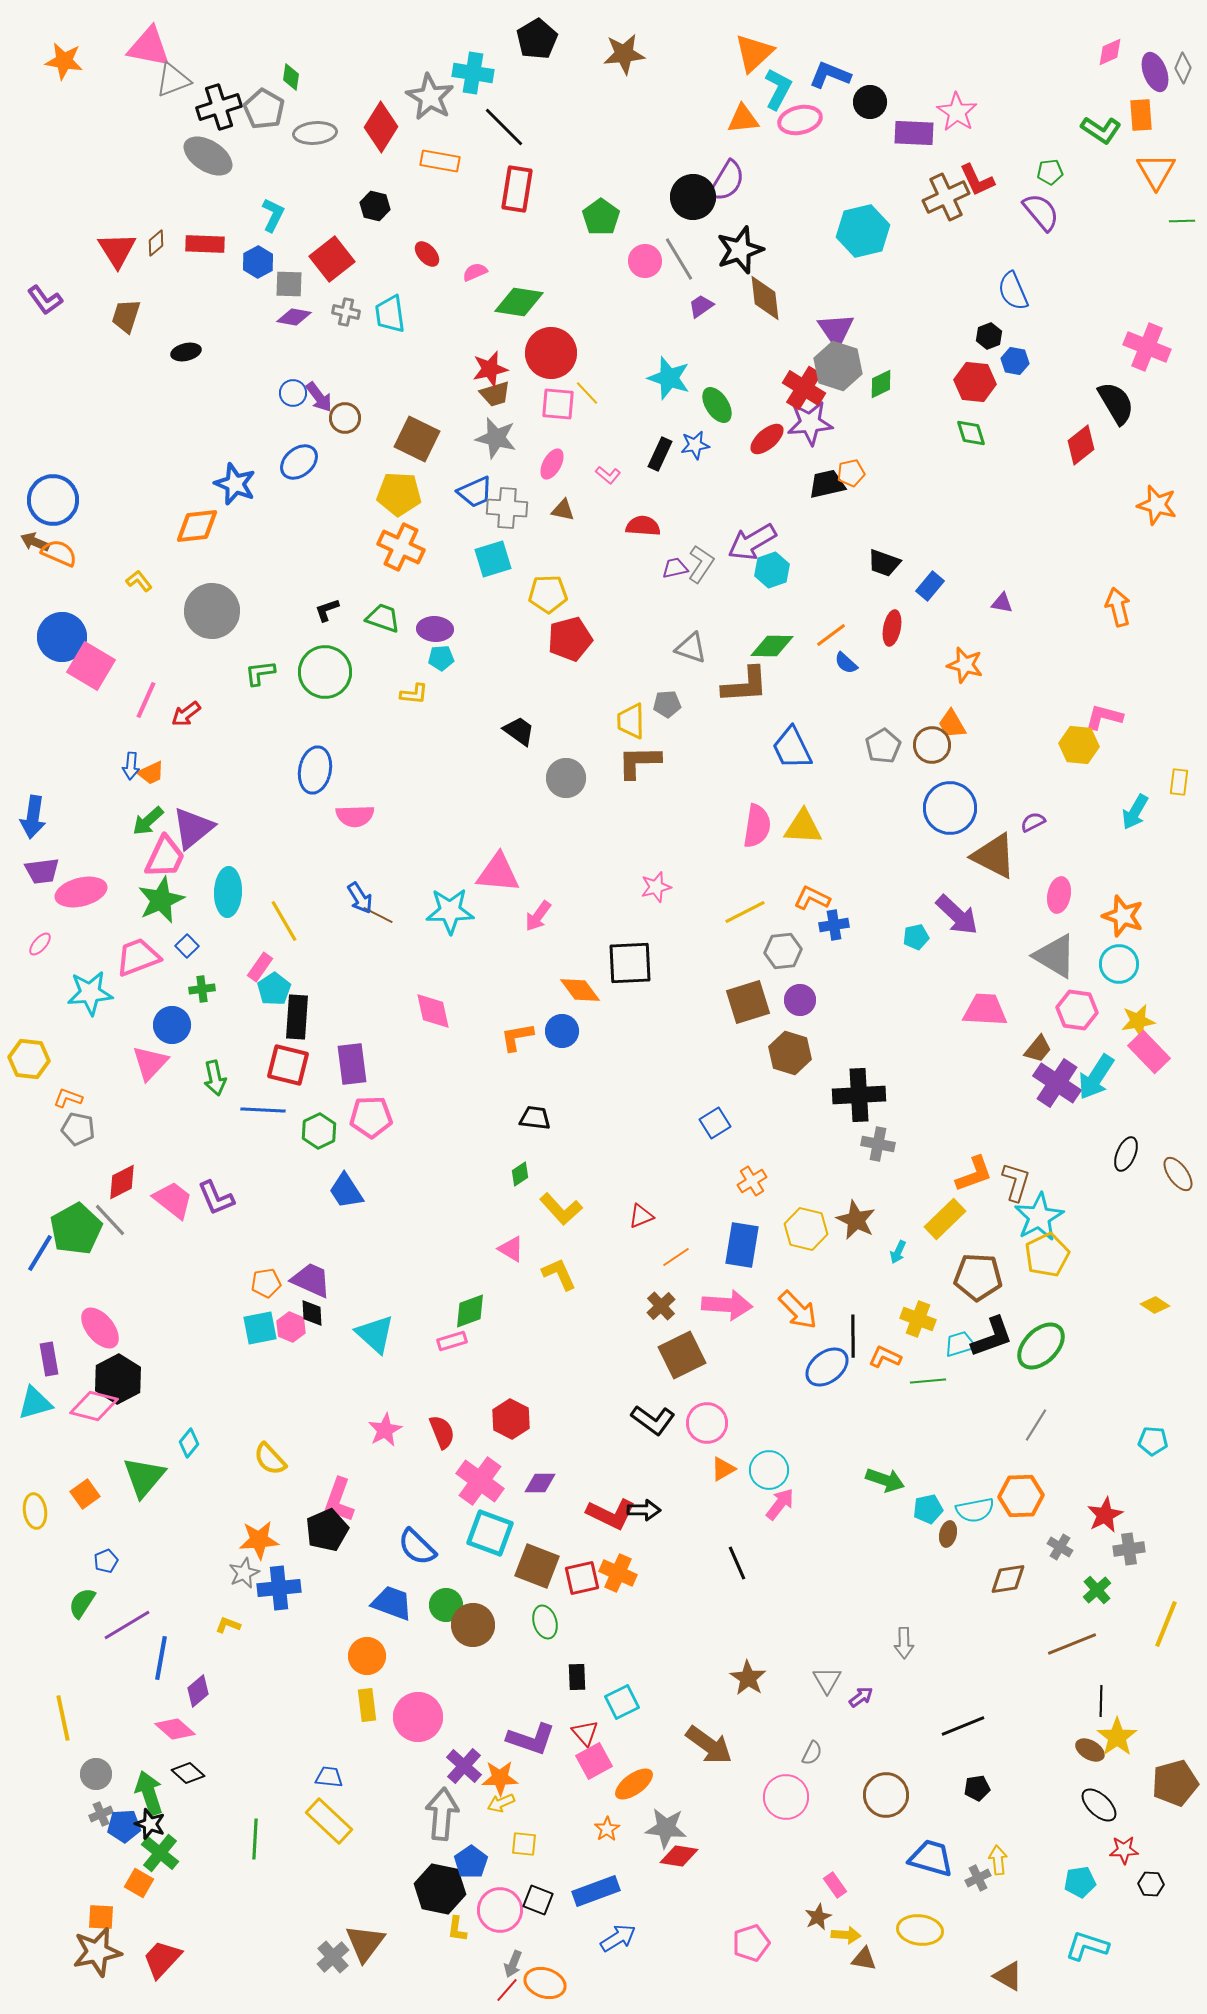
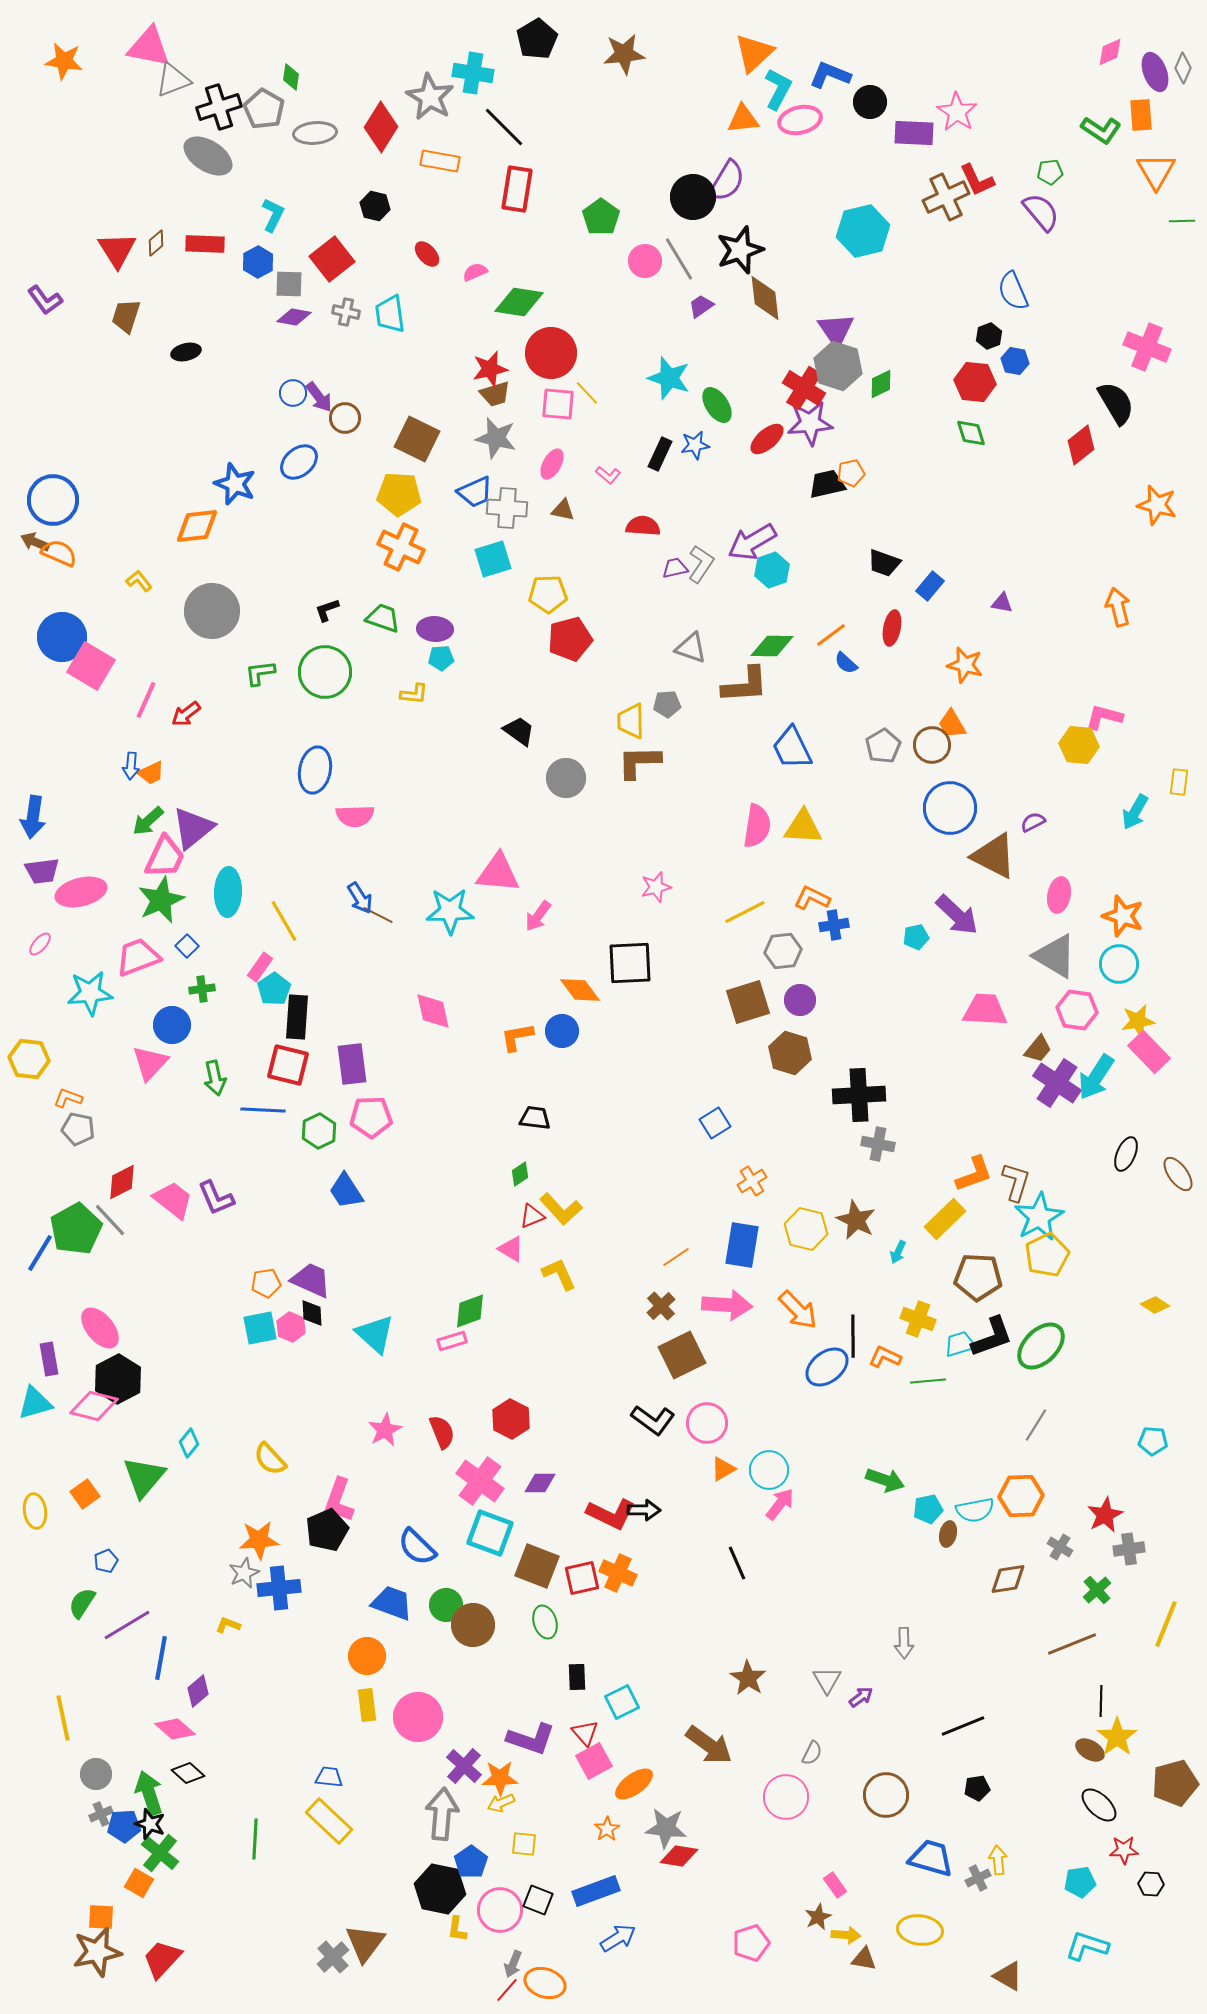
red triangle at (641, 1216): moved 109 px left
